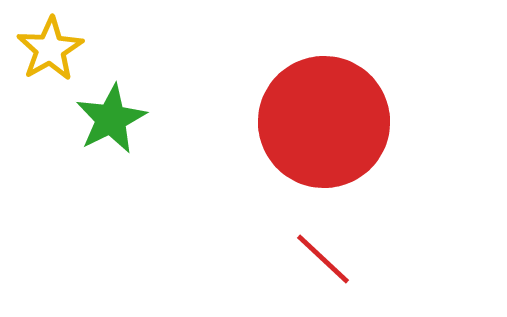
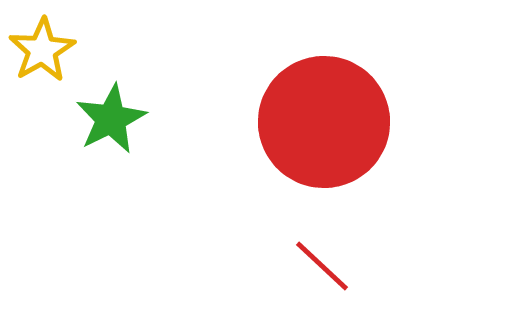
yellow star: moved 8 px left, 1 px down
red line: moved 1 px left, 7 px down
